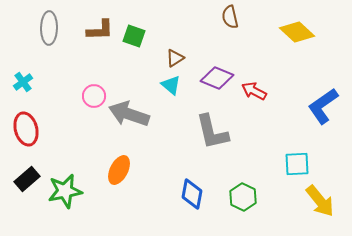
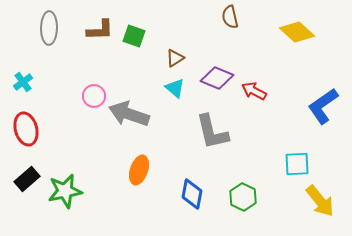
cyan triangle: moved 4 px right, 3 px down
orange ellipse: moved 20 px right; rotated 8 degrees counterclockwise
